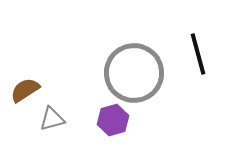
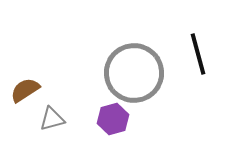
purple hexagon: moved 1 px up
